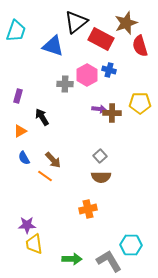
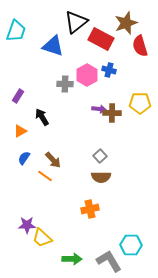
purple rectangle: rotated 16 degrees clockwise
blue semicircle: rotated 64 degrees clockwise
orange cross: moved 2 px right
yellow trapezoid: moved 8 px right, 6 px up; rotated 40 degrees counterclockwise
